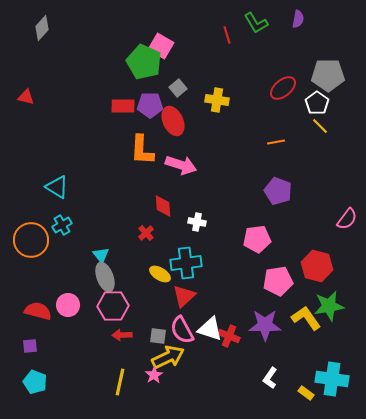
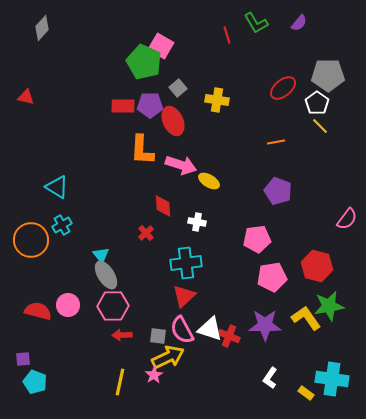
purple semicircle at (298, 19): moved 1 px right, 4 px down; rotated 30 degrees clockwise
yellow ellipse at (160, 274): moved 49 px right, 93 px up
gray ellipse at (105, 277): moved 1 px right, 2 px up; rotated 12 degrees counterclockwise
pink pentagon at (278, 281): moved 6 px left, 4 px up
purple square at (30, 346): moved 7 px left, 13 px down
